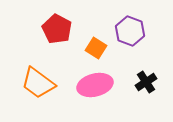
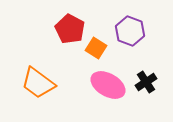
red pentagon: moved 13 px right
pink ellipse: moved 13 px right; rotated 44 degrees clockwise
